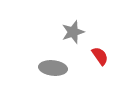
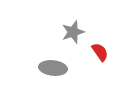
red semicircle: moved 4 px up
